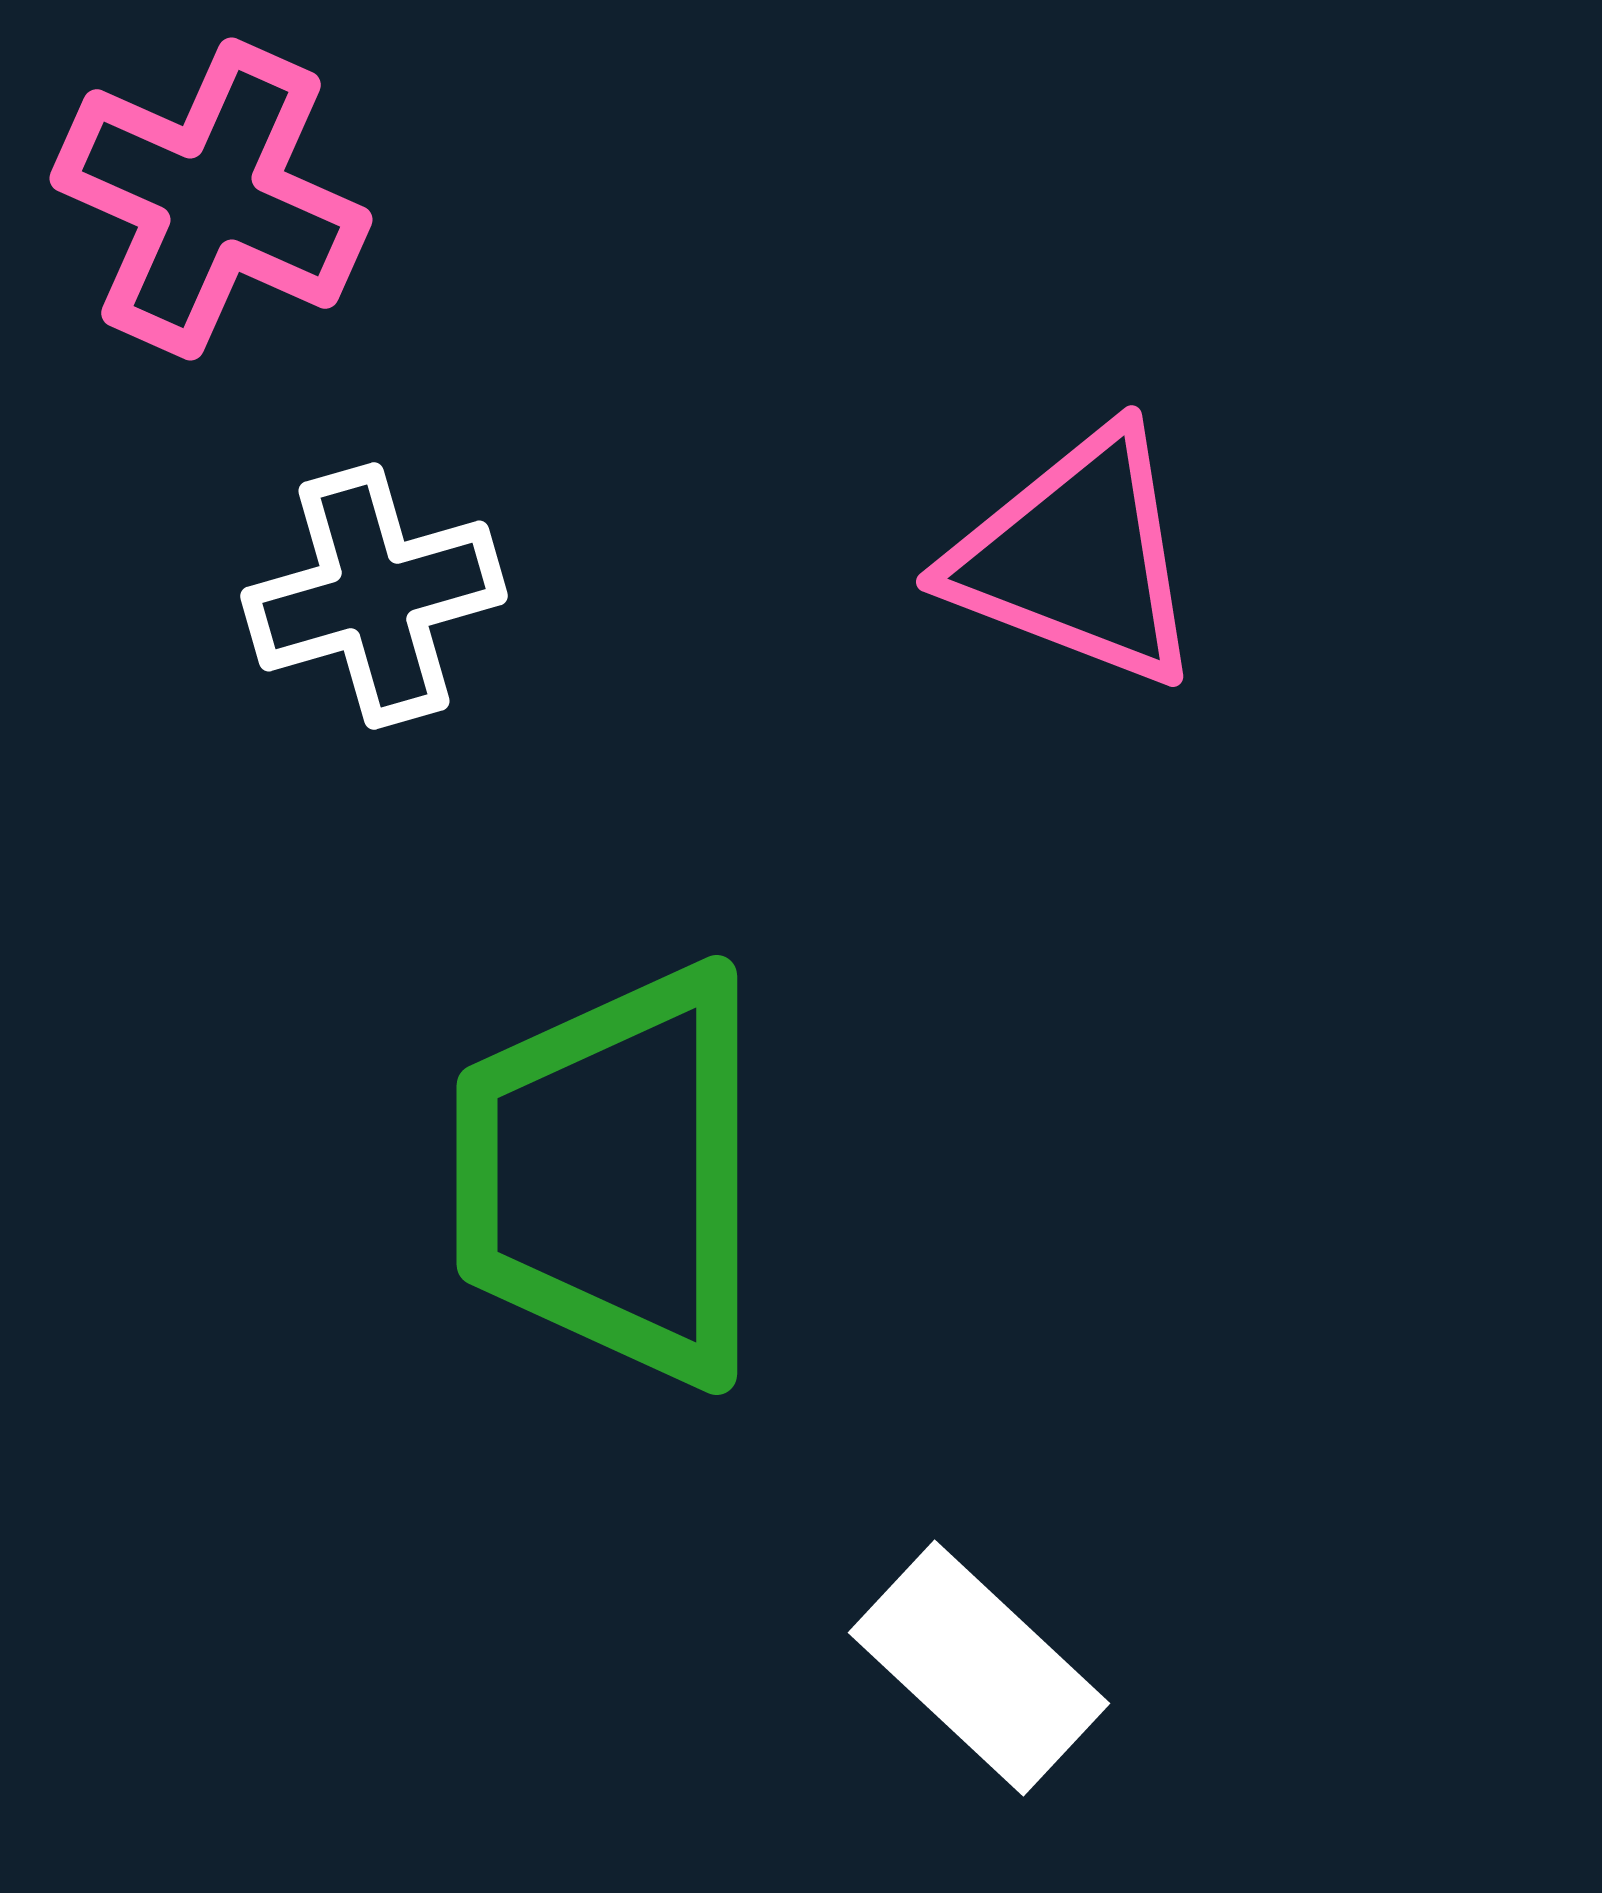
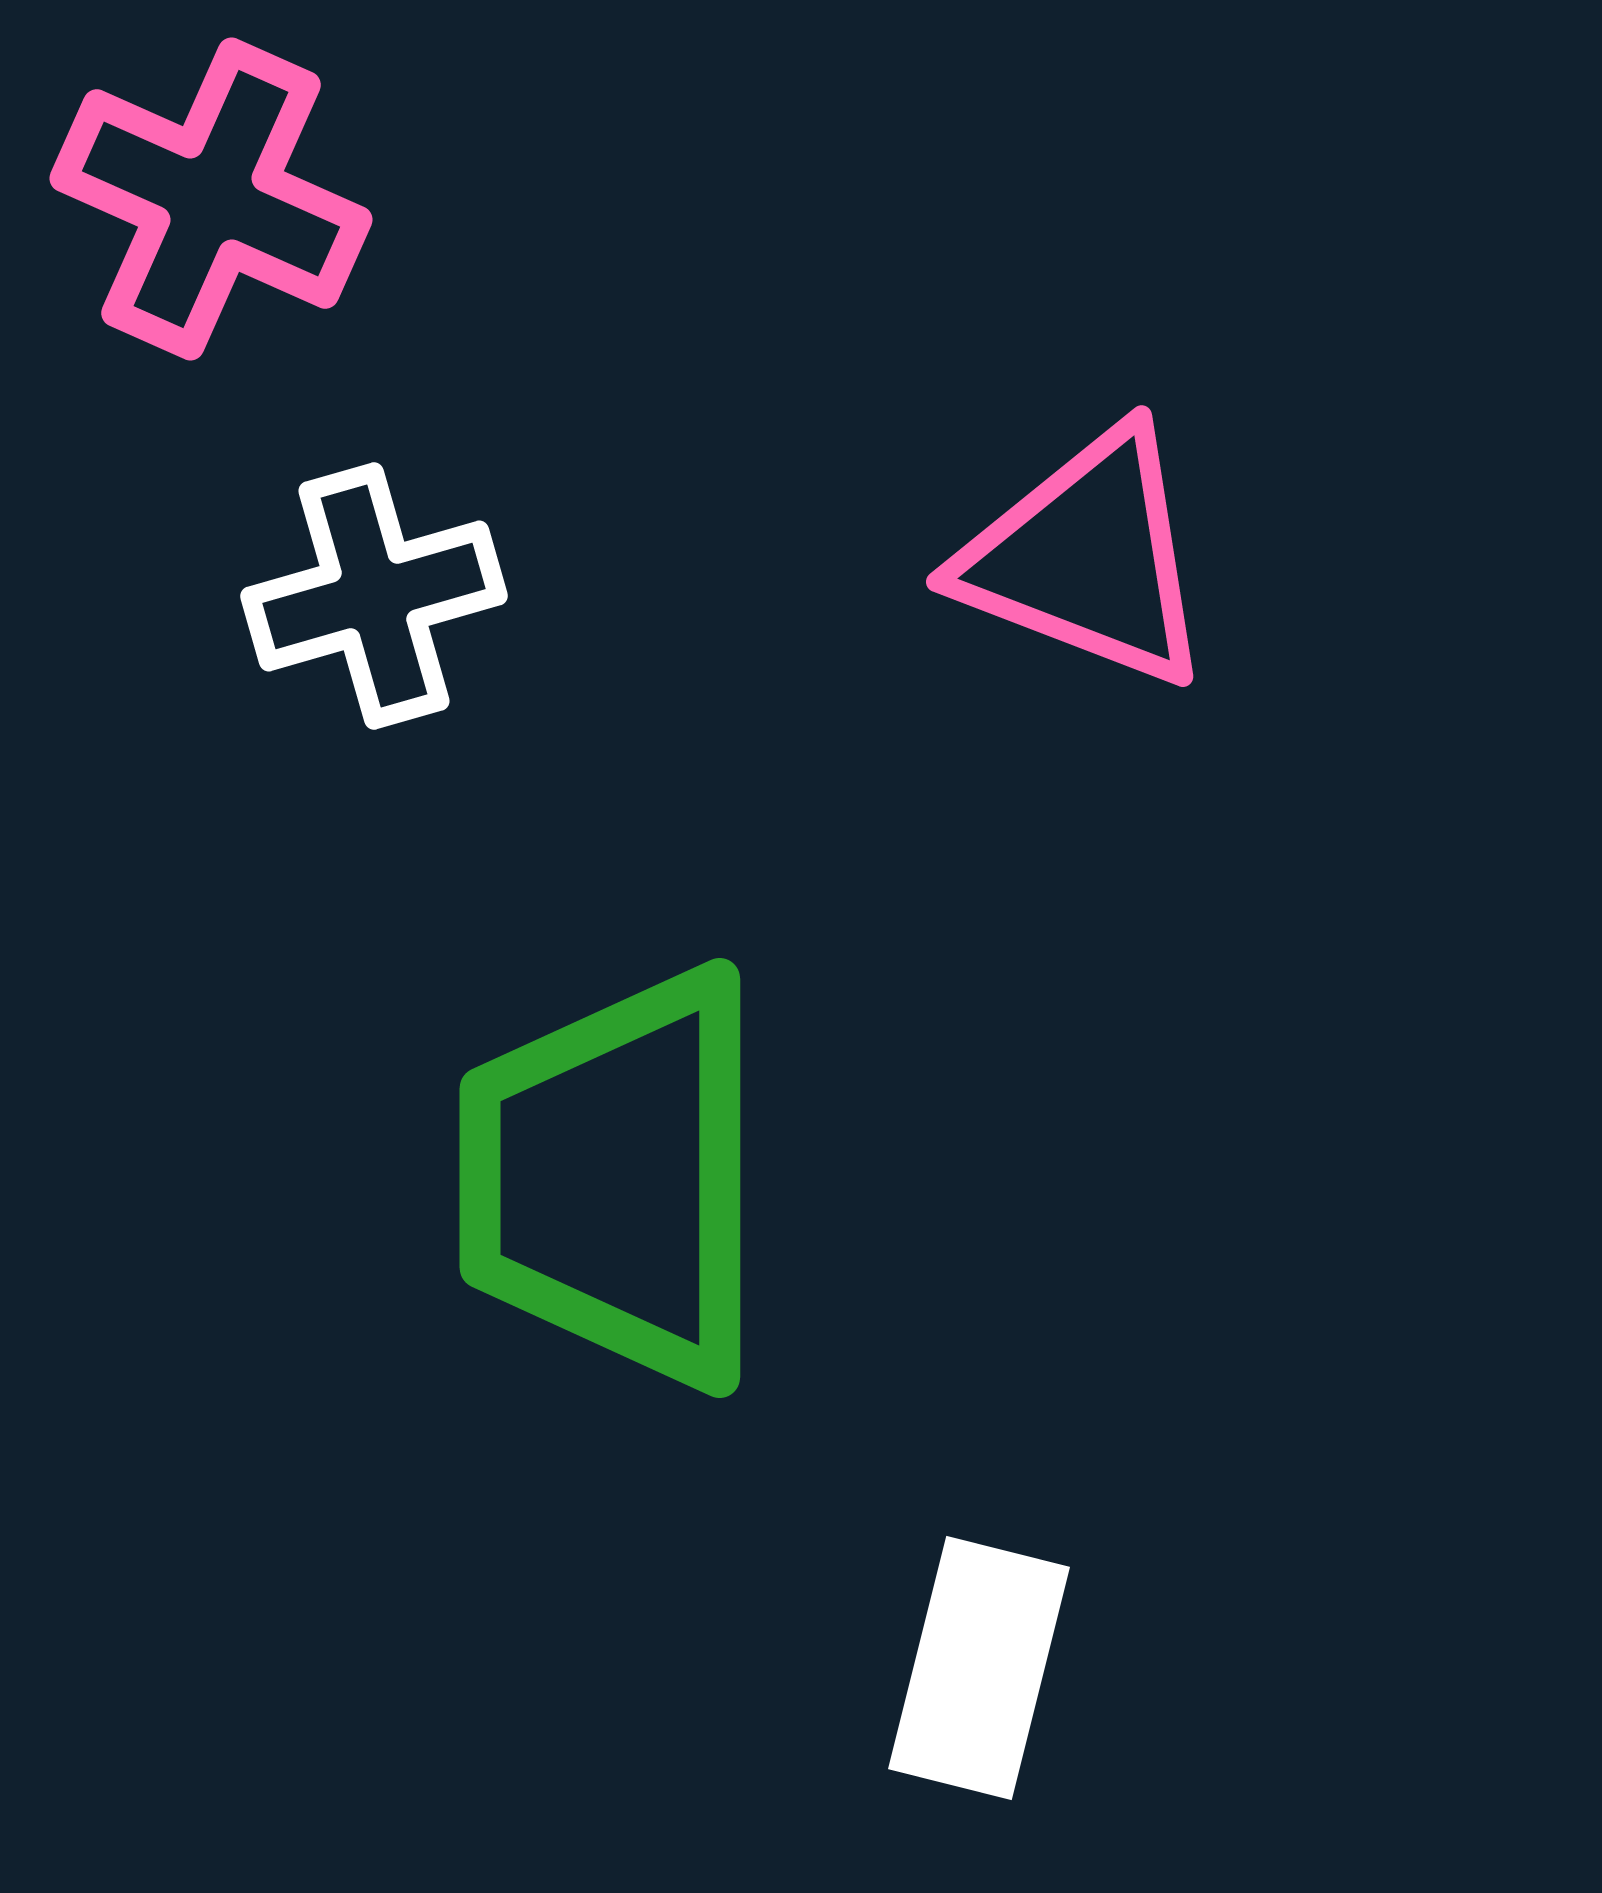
pink triangle: moved 10 px right
green trapezoid: moved 3 px right, 3 px down
white rectangle: rotated 61 degrees clockwise
